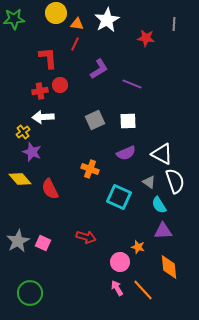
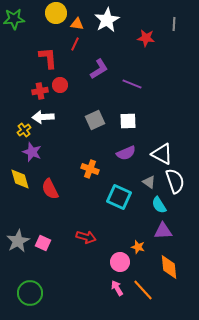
yellow cross: moved 1 px right, 2 px up
yellow diamond: rotated 25 degrees clockwise
